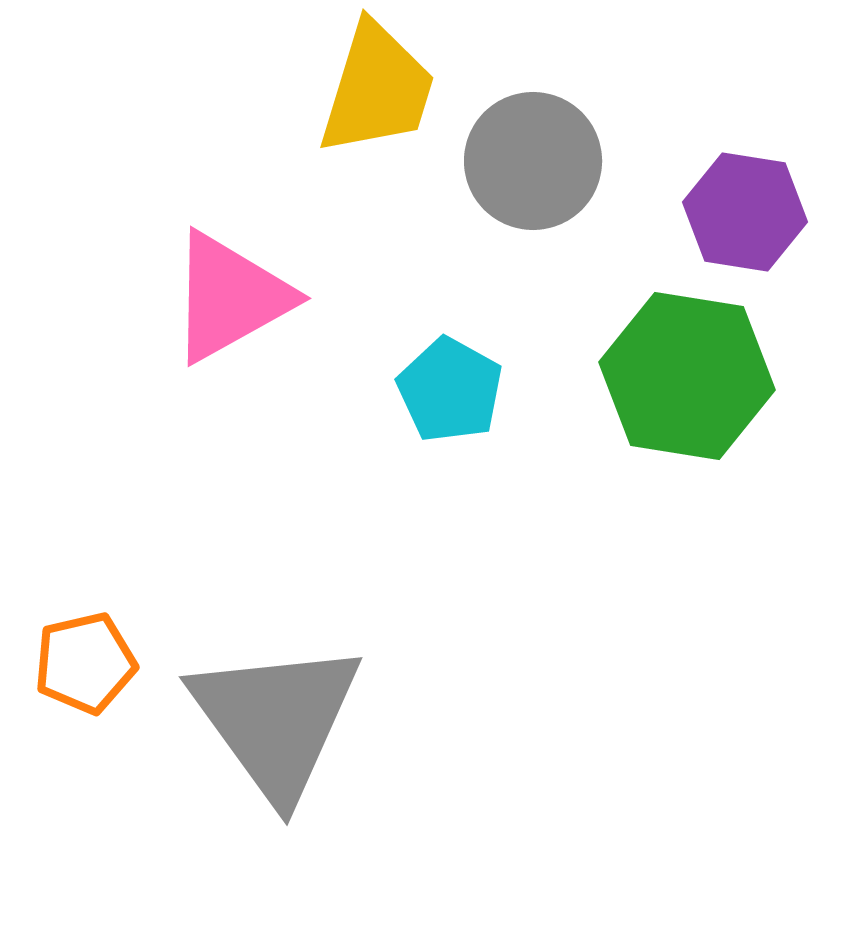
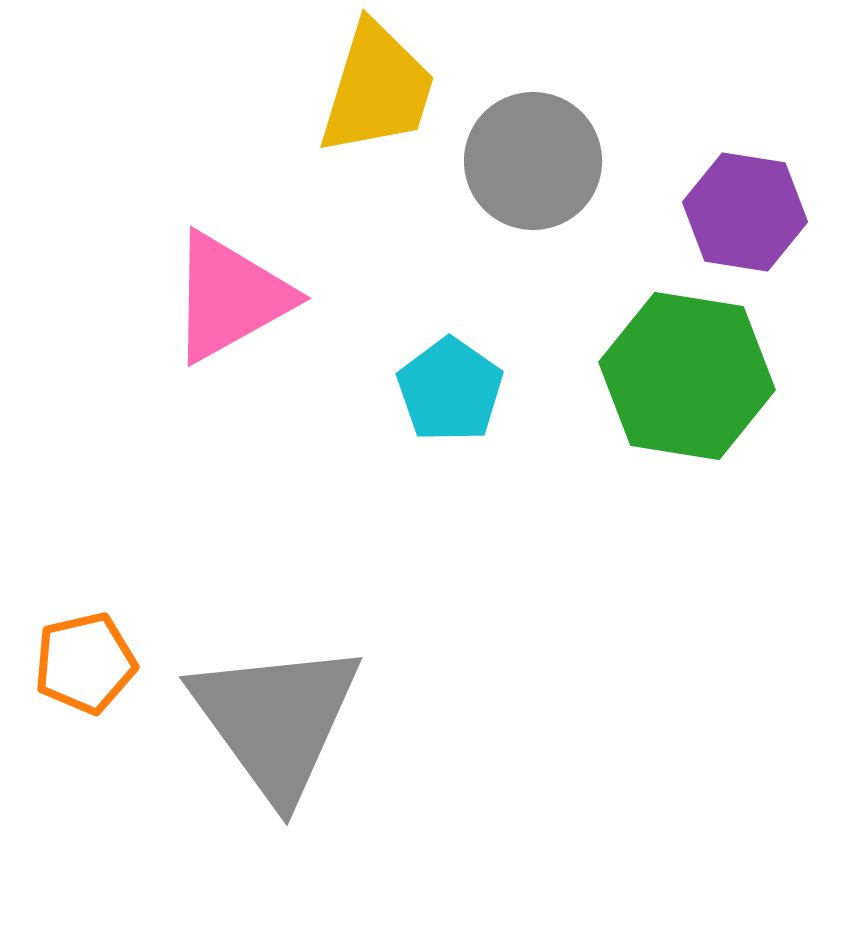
cyan pentagon: rotated 6 degrees clockwise
